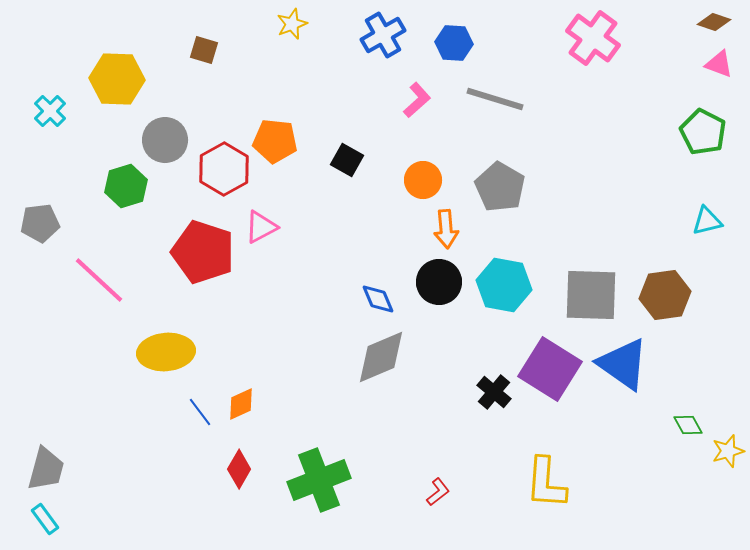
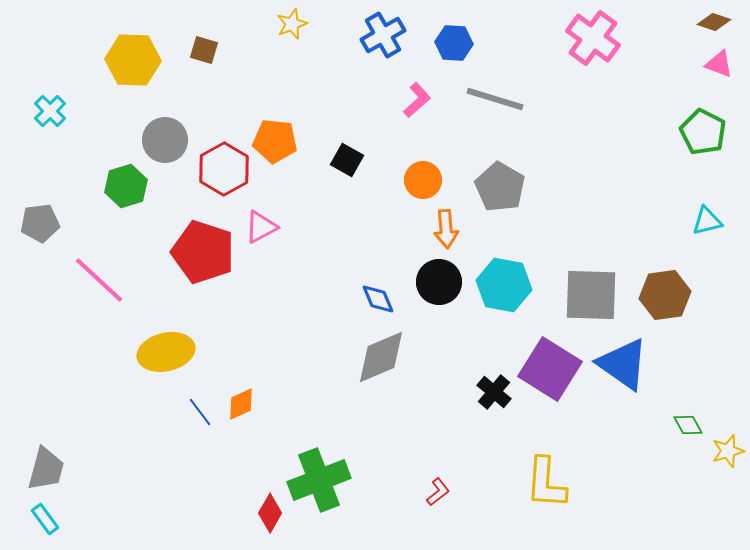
yellow hexagon at (117, 79): moved 16 px right, 19 px up
yellow ellipse at (166, 352): rotated 8 degrees counterclockwise
red diamond at (239, 469): moved 31 px right, 44 px down
